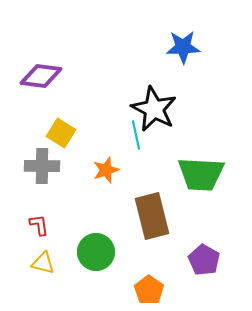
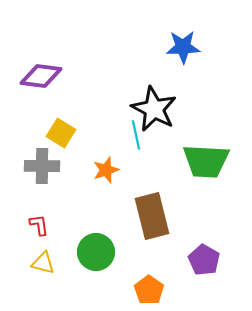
green trapezoid: moved 5 px right, 13 px up
